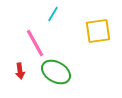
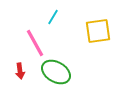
cyan line: moved 3 px down
